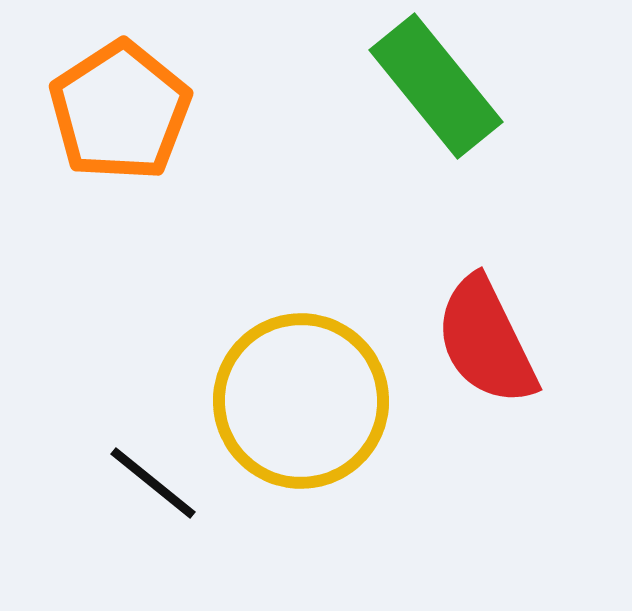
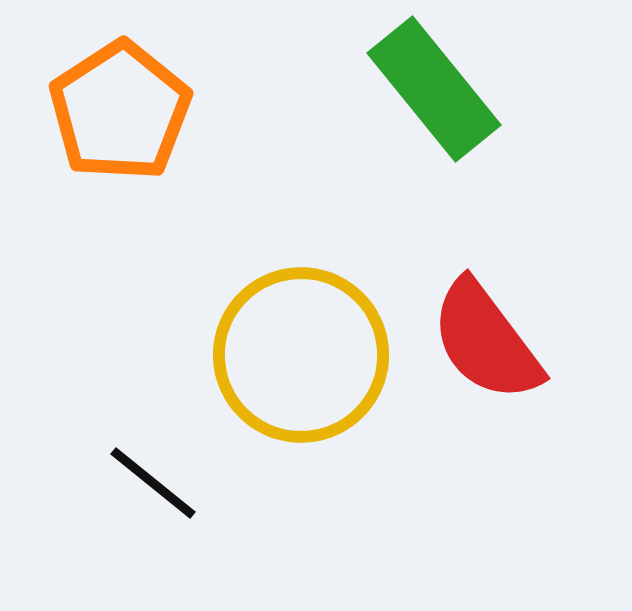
green rectangle: moved 2 px left, 3 px down
red semicircle: rotated 11 degrees counterclockwise
yellow circle: moved 46 px up
